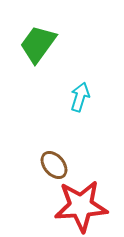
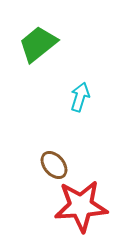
green trapezoid: rotated 15 degrees clockwise
